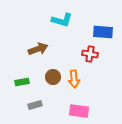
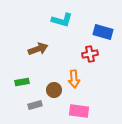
blue rectangle: rotated 12 degrees clockwise
red cross: rotated 21 degrees counterclockwise
brown circle: moved 1 px right, 13 px down
